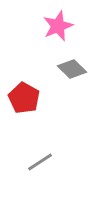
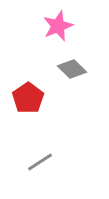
red pentagon: moved 4 px right; rotated 8 degrees clockwise
